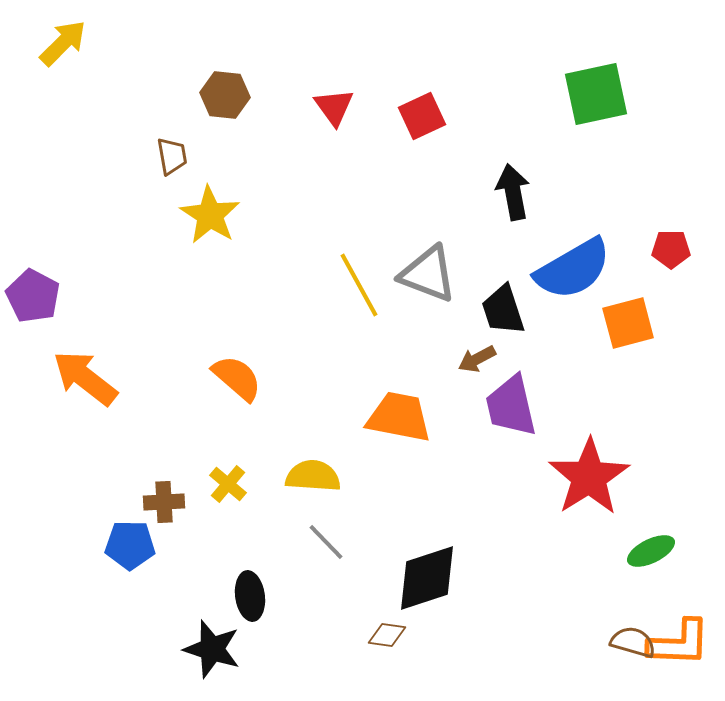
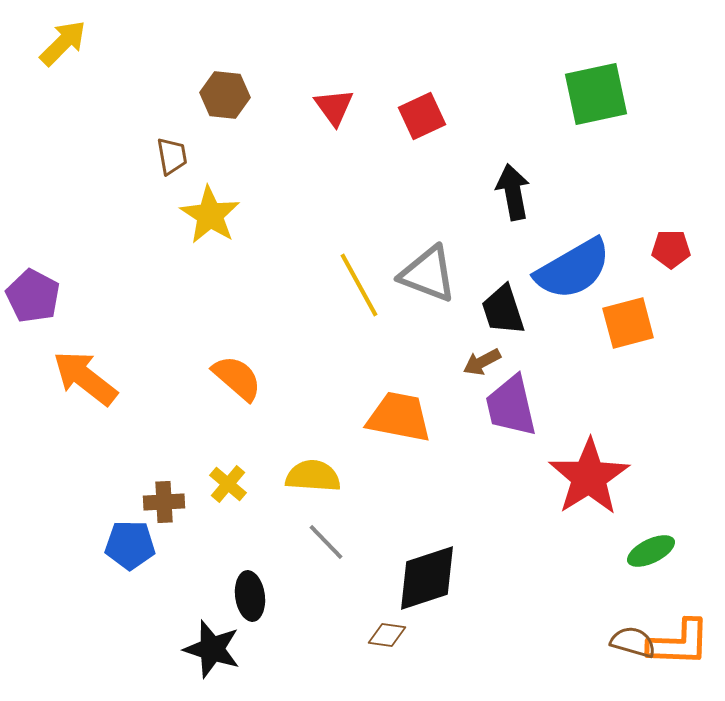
brown arrow: moved 5 px right, 3 px down
